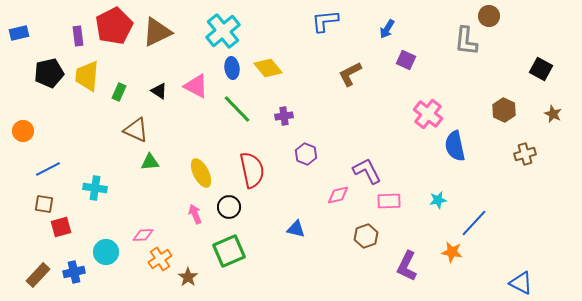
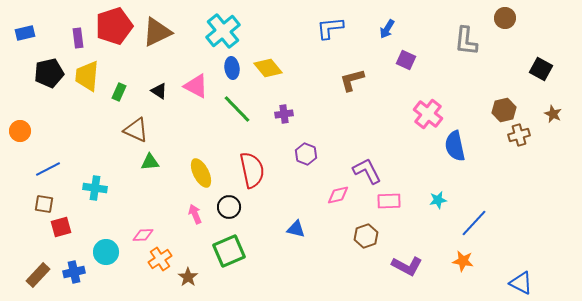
brown circle at (489, 16): moved 16 px right, 2 px down
blue L-shape at (325, 21): moved 5 px right, 7 px down
red pentagon at (114, 26): rotated 9 degrees clockwise
blue rectangle at (19, 33): moved 6 px right
purple rectangle at (78, 36): moved 2 px down
brown L-shape at (350, 74): moved 2 px right, 6 px down; rotated 12 degrees clockwise
brown hexagon at (504, 110): rotated 20 degrees clockwise
purple cross at (284, 116): moved 2 px up
orange circle at (23, 131): moved 3 px left
brown cross at (525, 154): moved 6 px left, 19 px up
orange star at (452, 252): moved 11 px right, 9 px down
purple L-shape at (407, 266): rotated 88 degrees counterclockwise
